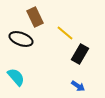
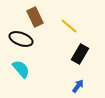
yellow line: moved 4 px right, 7 px up
cyan semicircle: moved 5 px right, 8 px up
blue arrow: rotated 88 degrees counterclockwise
